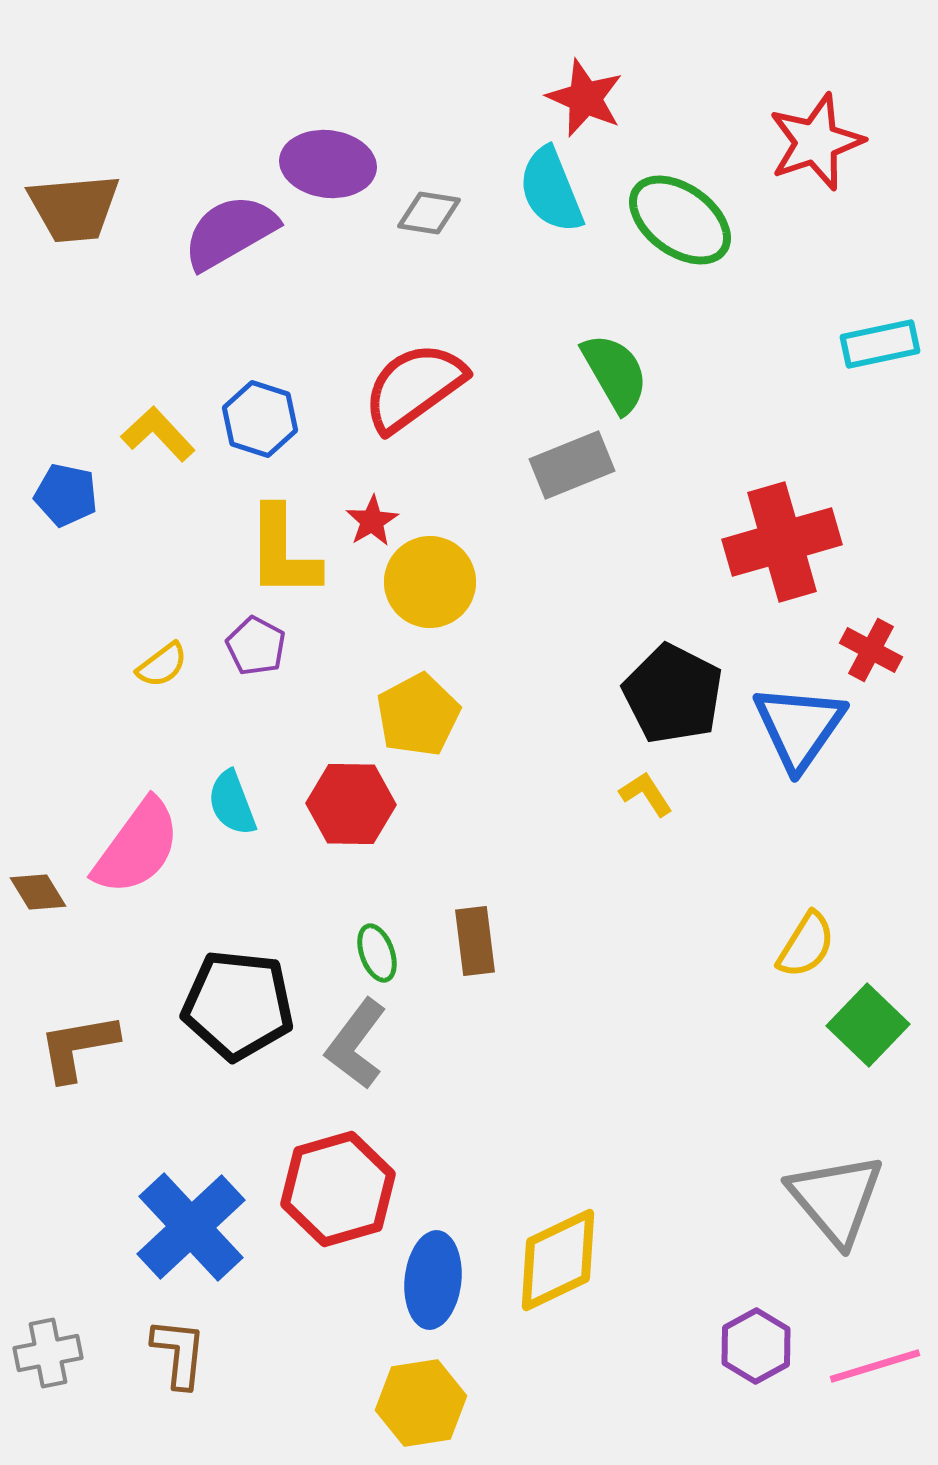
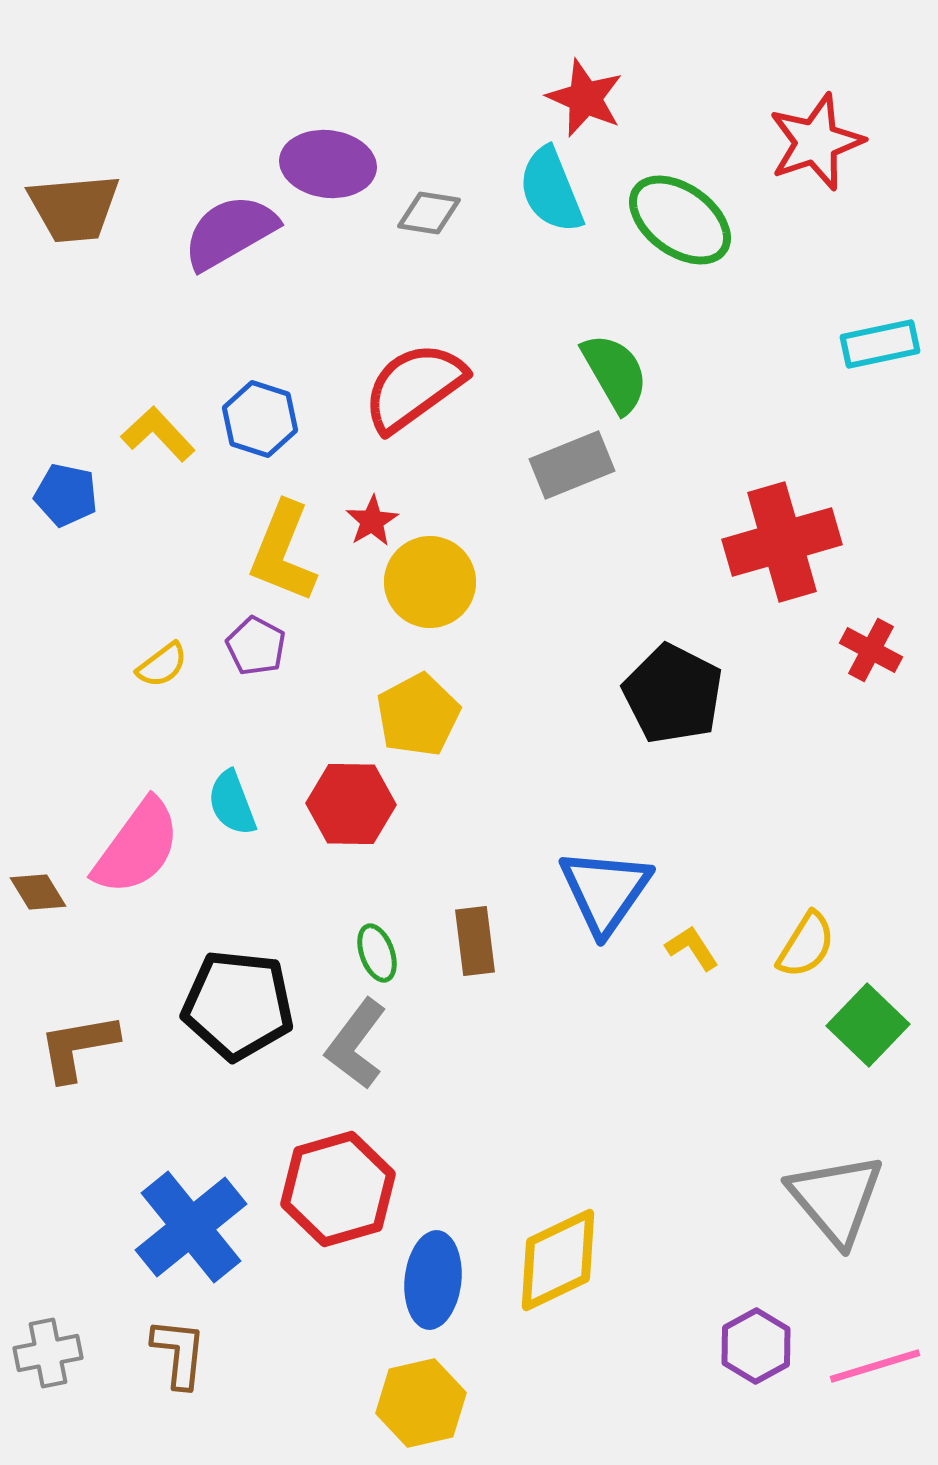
yellow L-shape at (283, 552): rotated 22 degrees clockwise
blue triangle at (799, 727): moved 194 px left, 164 px down
yellow L-shape at (646, 794): moved 46 px right, 154 px down
blue cross at (191, 1227): rotated 4 degrees clockwise
yellow hexagon at (421, 1403): rotated 4 degrees counterclockwise
